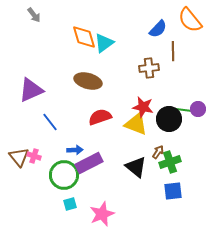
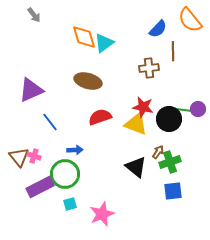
purple rectangle: moved 49 px left, 24 px down
green circle: moved 1 px right, 1 px up
